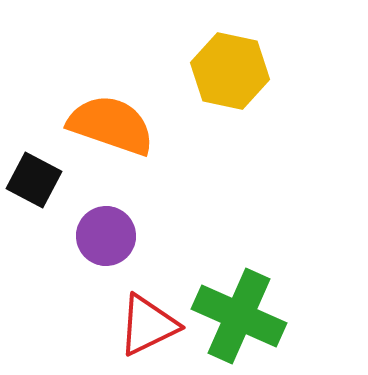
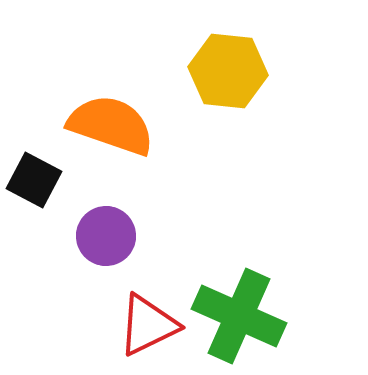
yellow hexagon: moved 2 px left; rotated 6 degrees counterclockwise
